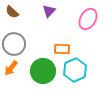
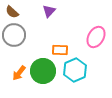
pink ellipse: moved 8 px right, 18 px down
gray circle: moved 9 px up
orange rectangle: moved 2 px left, 1 px down
orange arrow: moved 8 px right, 5 px down
